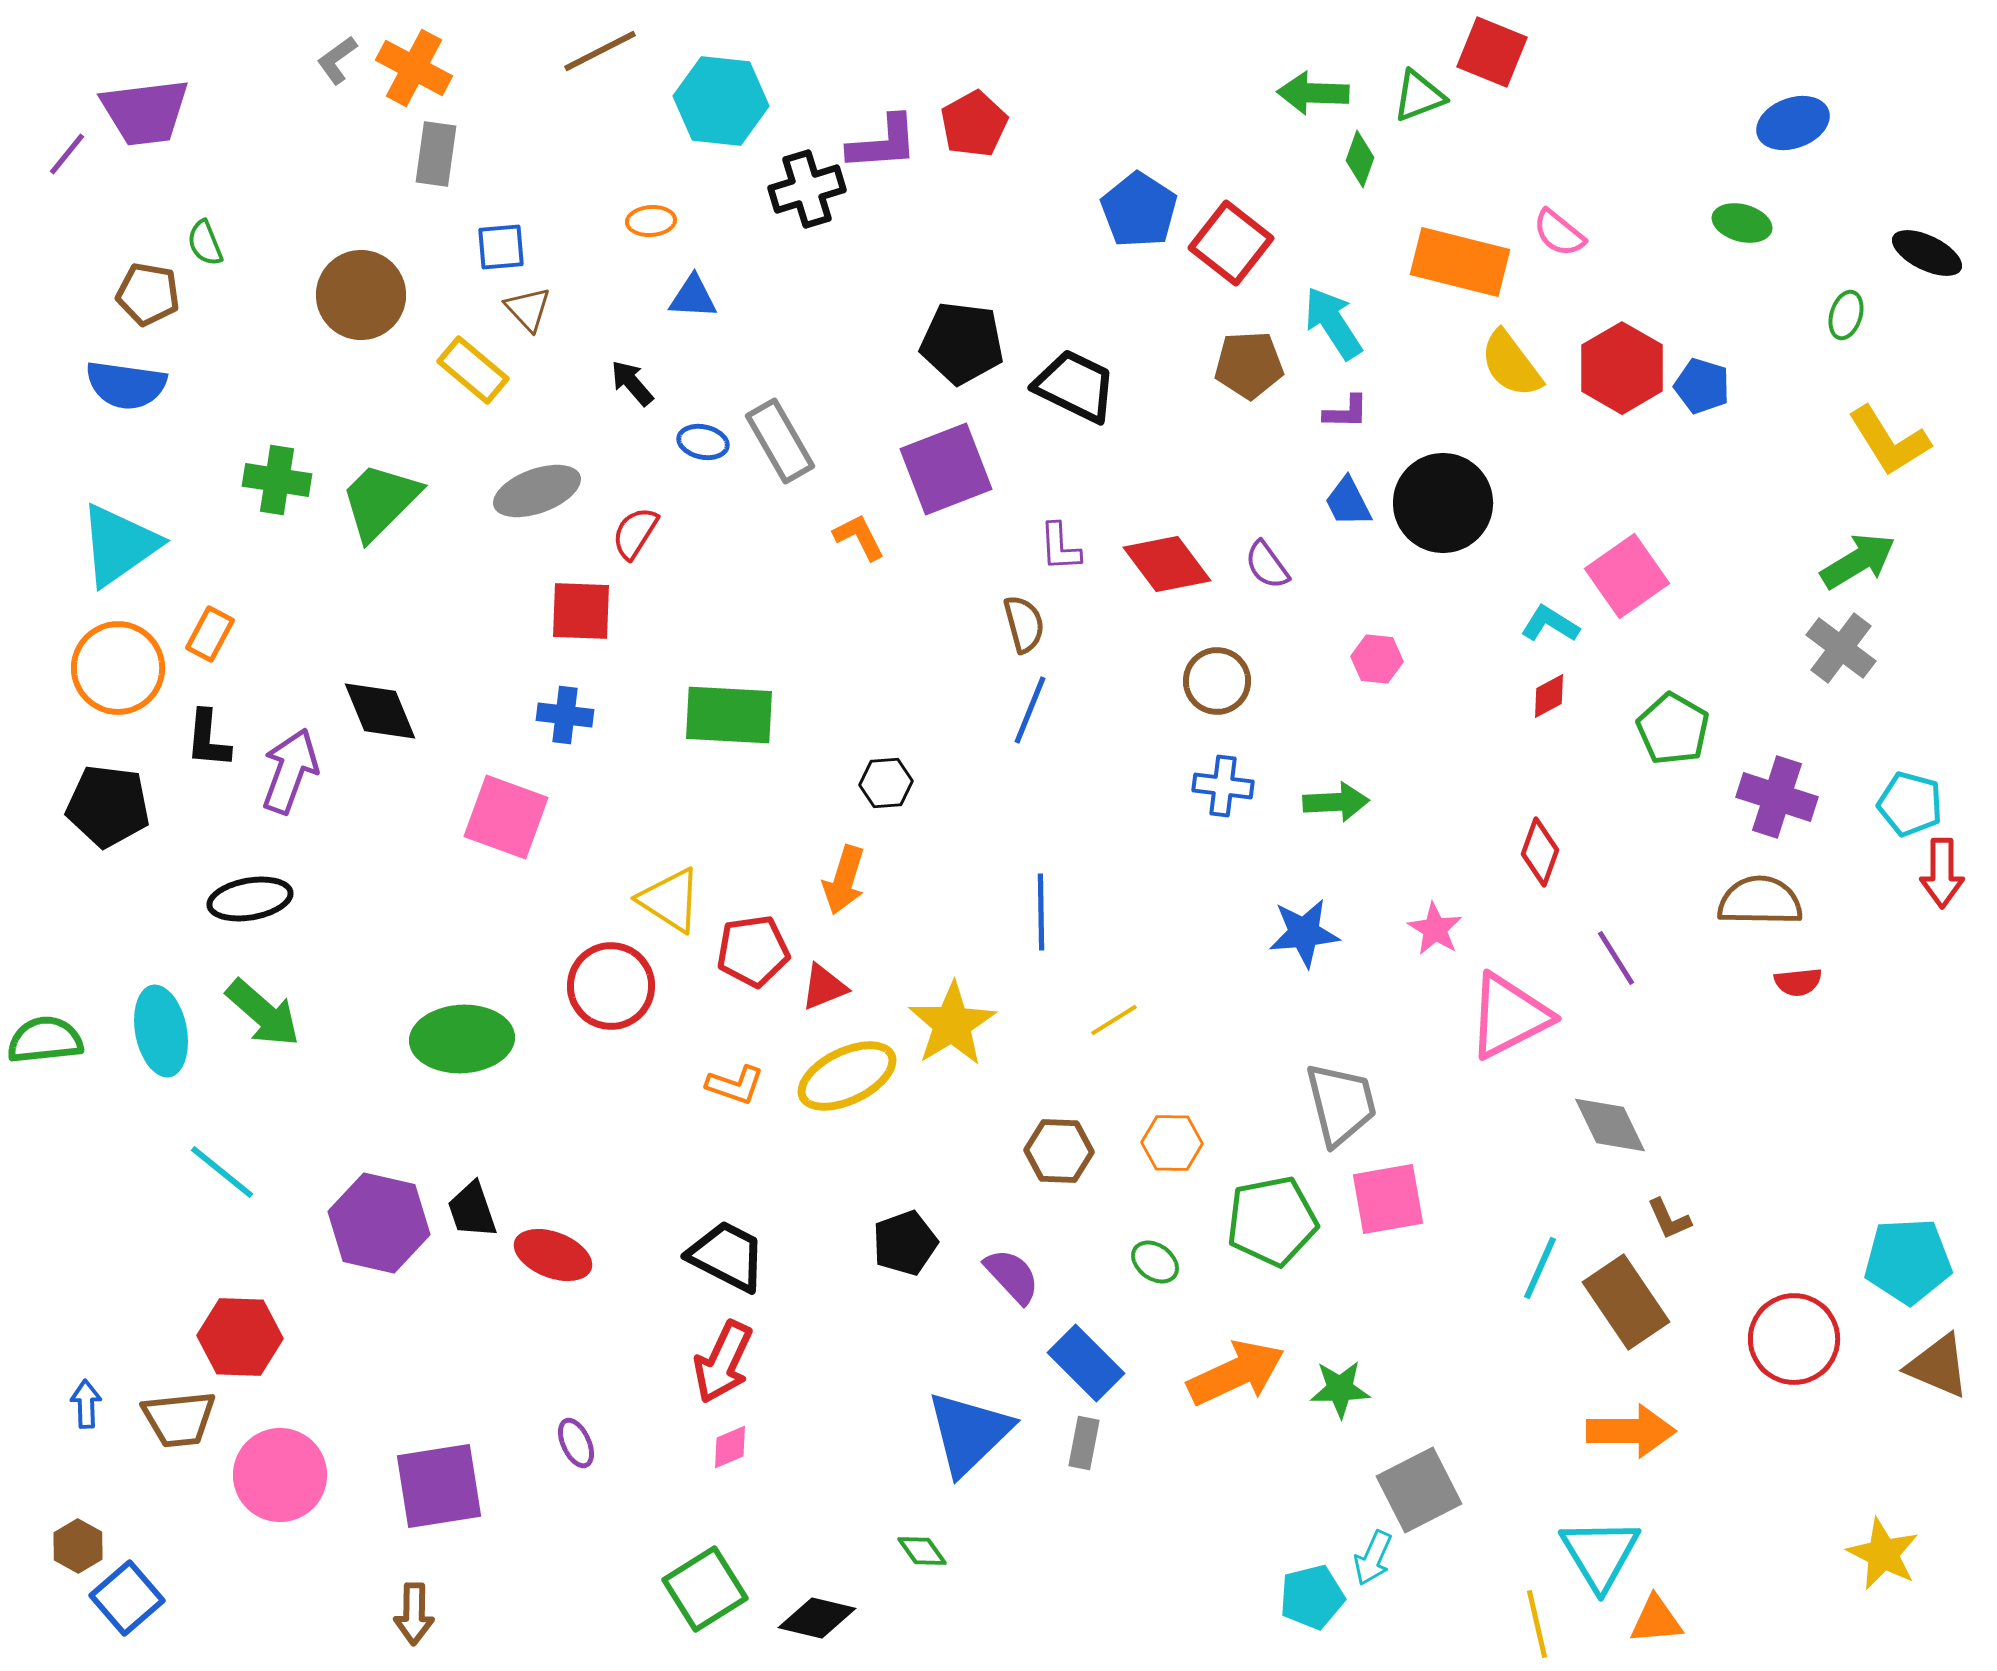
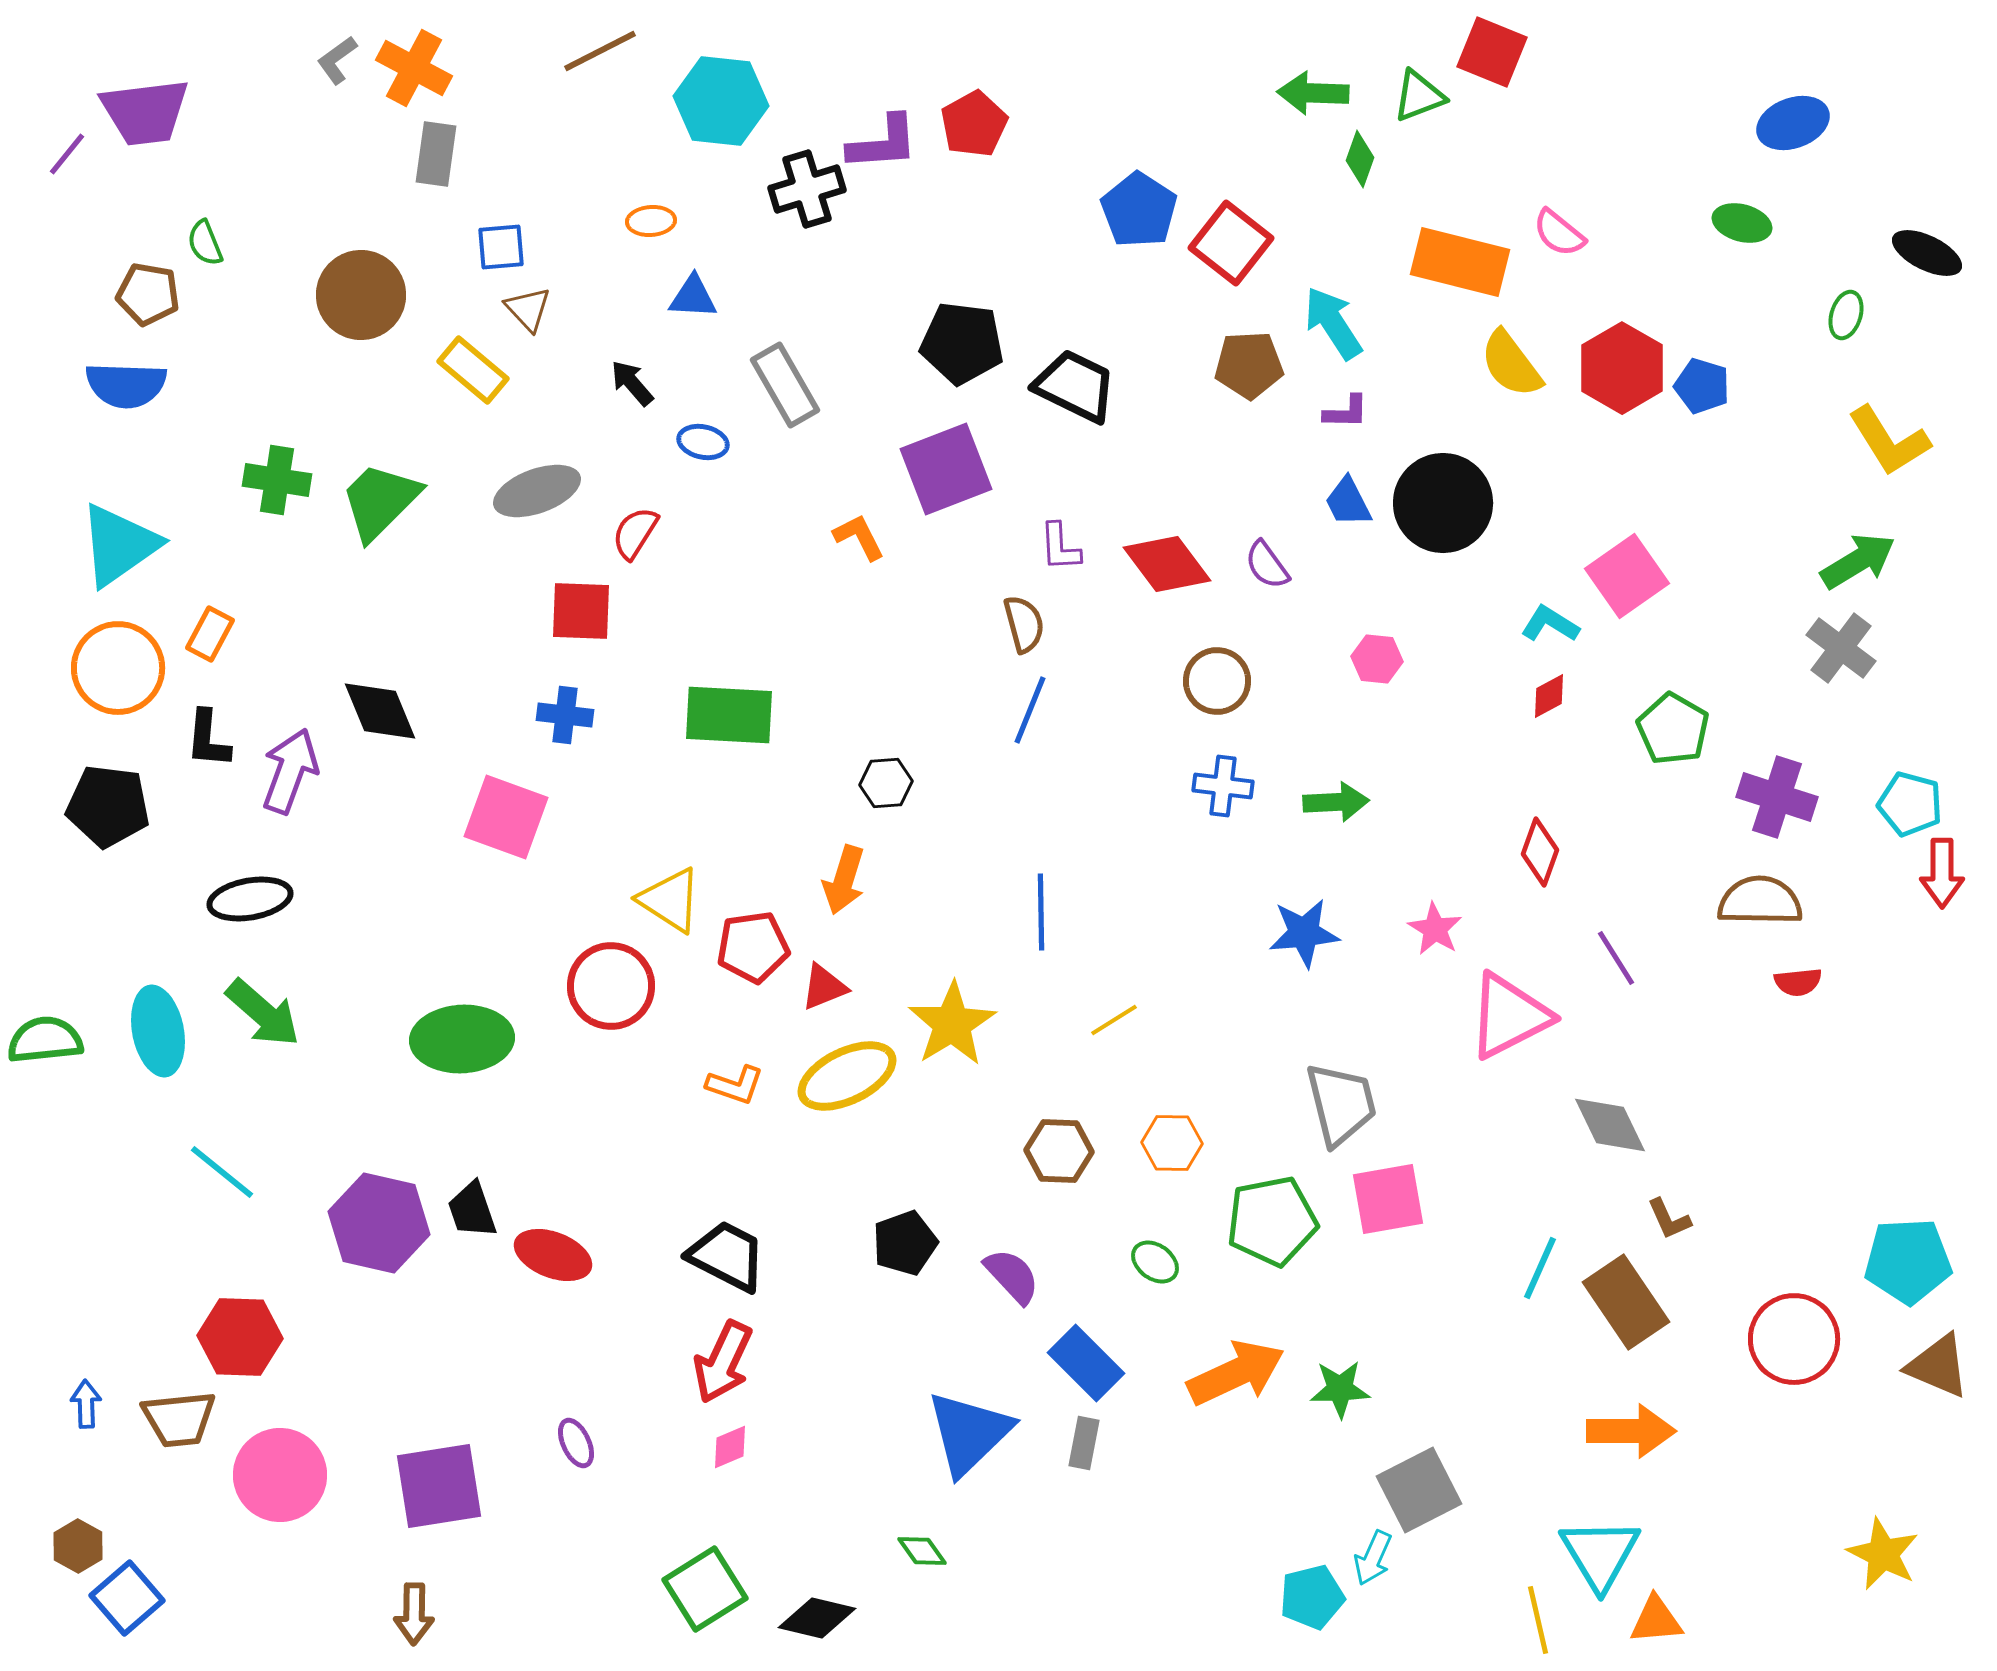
blue semicircle at (126, 385): rotated 6 degrees counterclockwise
gray rectangle at (780, 441): moved 5 px right, 56 px up
red pentagon at (753, 951): moved 4 px up
cyan ellipse at (161, 1031): moved 3 px left
yellow line at (1537, 1624): moved 1 px right, 4 px up
